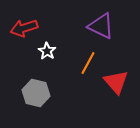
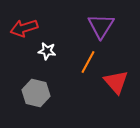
purple triangle: rotated 36 degrees clockwise
white star: rotated 24 degrees counterclockwise
orange line: moved 1 px up
